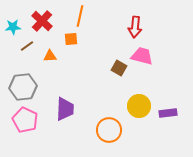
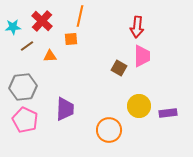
red arrow: moved 2 px right
pink trapezoid: rotated 75 degrees clockwise
